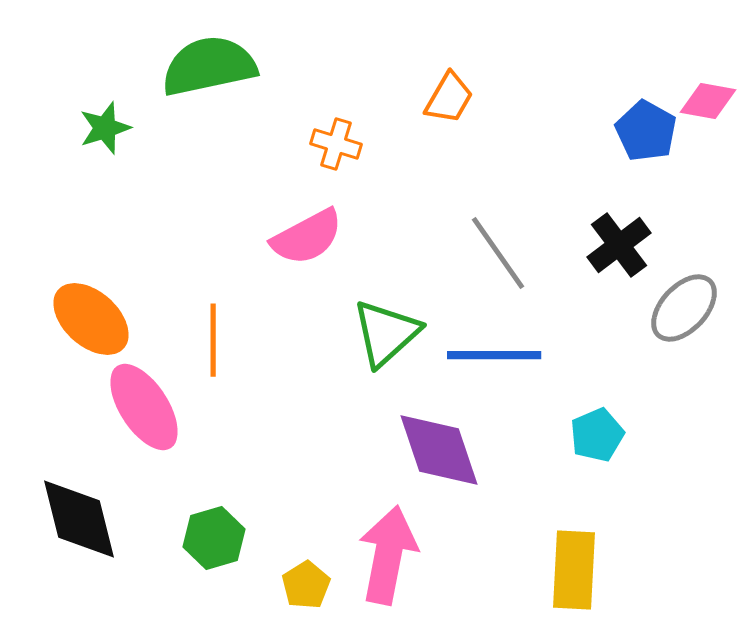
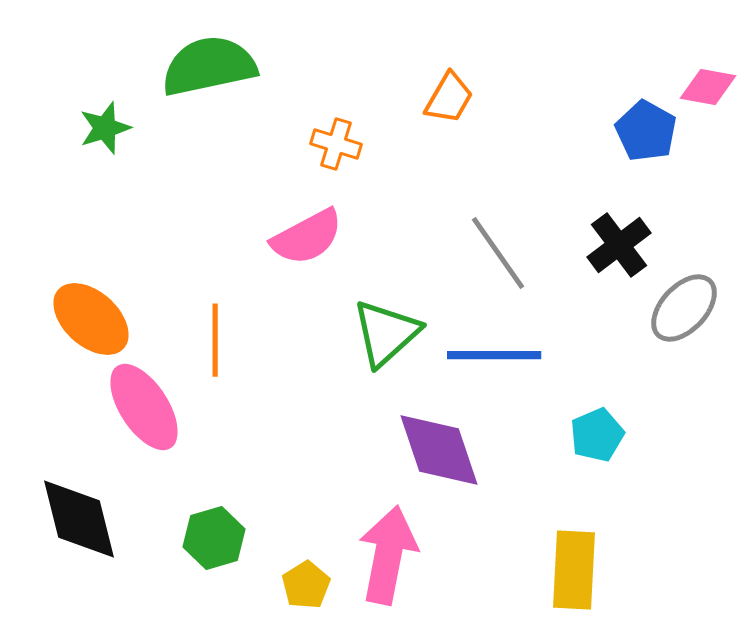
pink diamond: moved 14 px up
orange line: moved 2 px right
